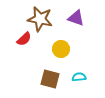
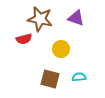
red semicircle: rotated 28 degrees clockwise
